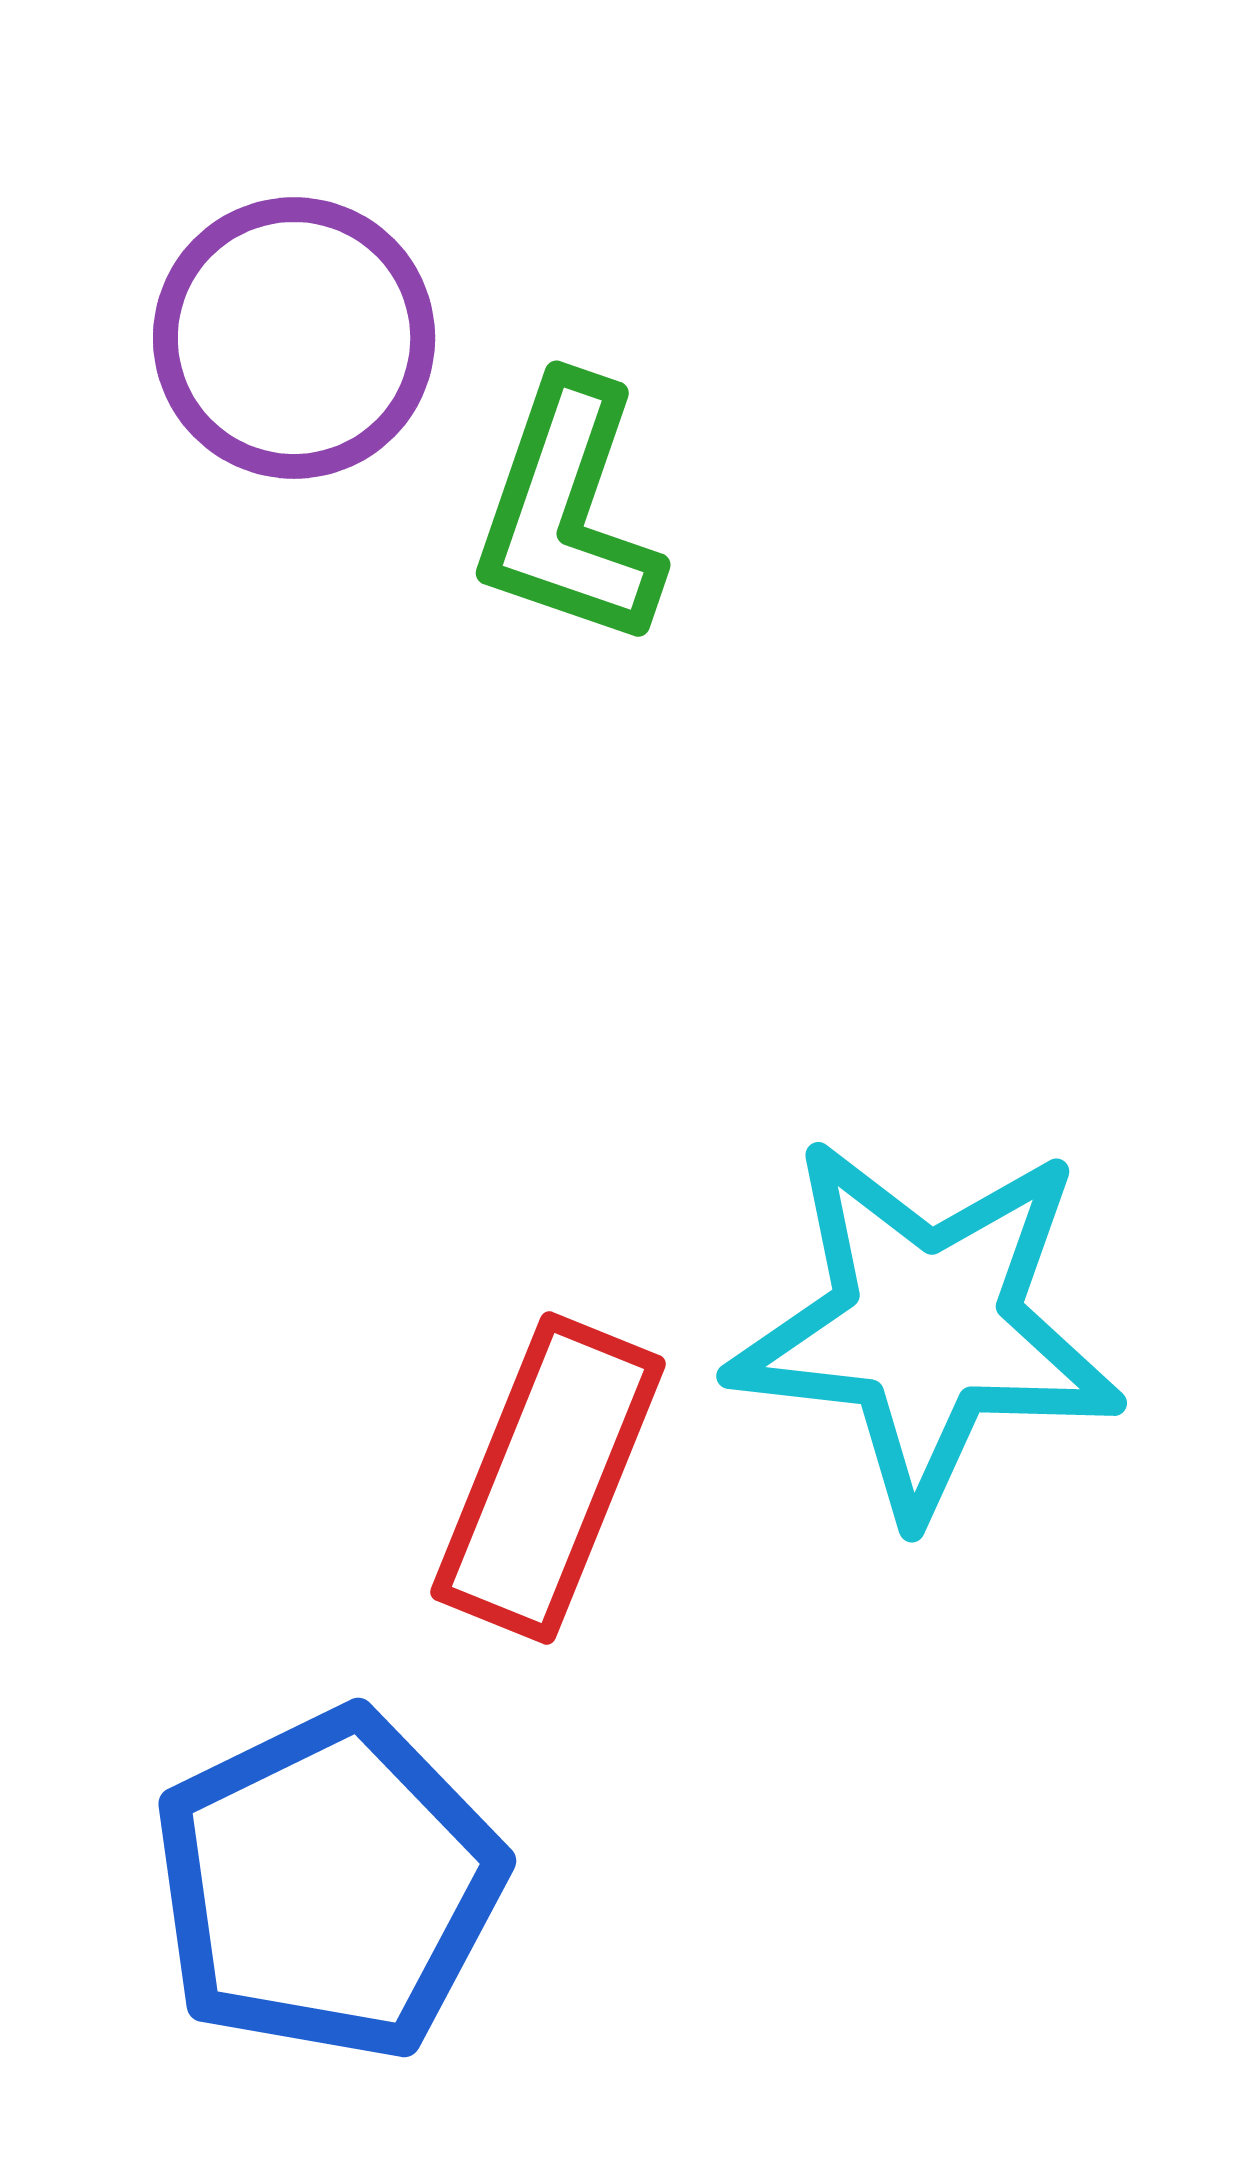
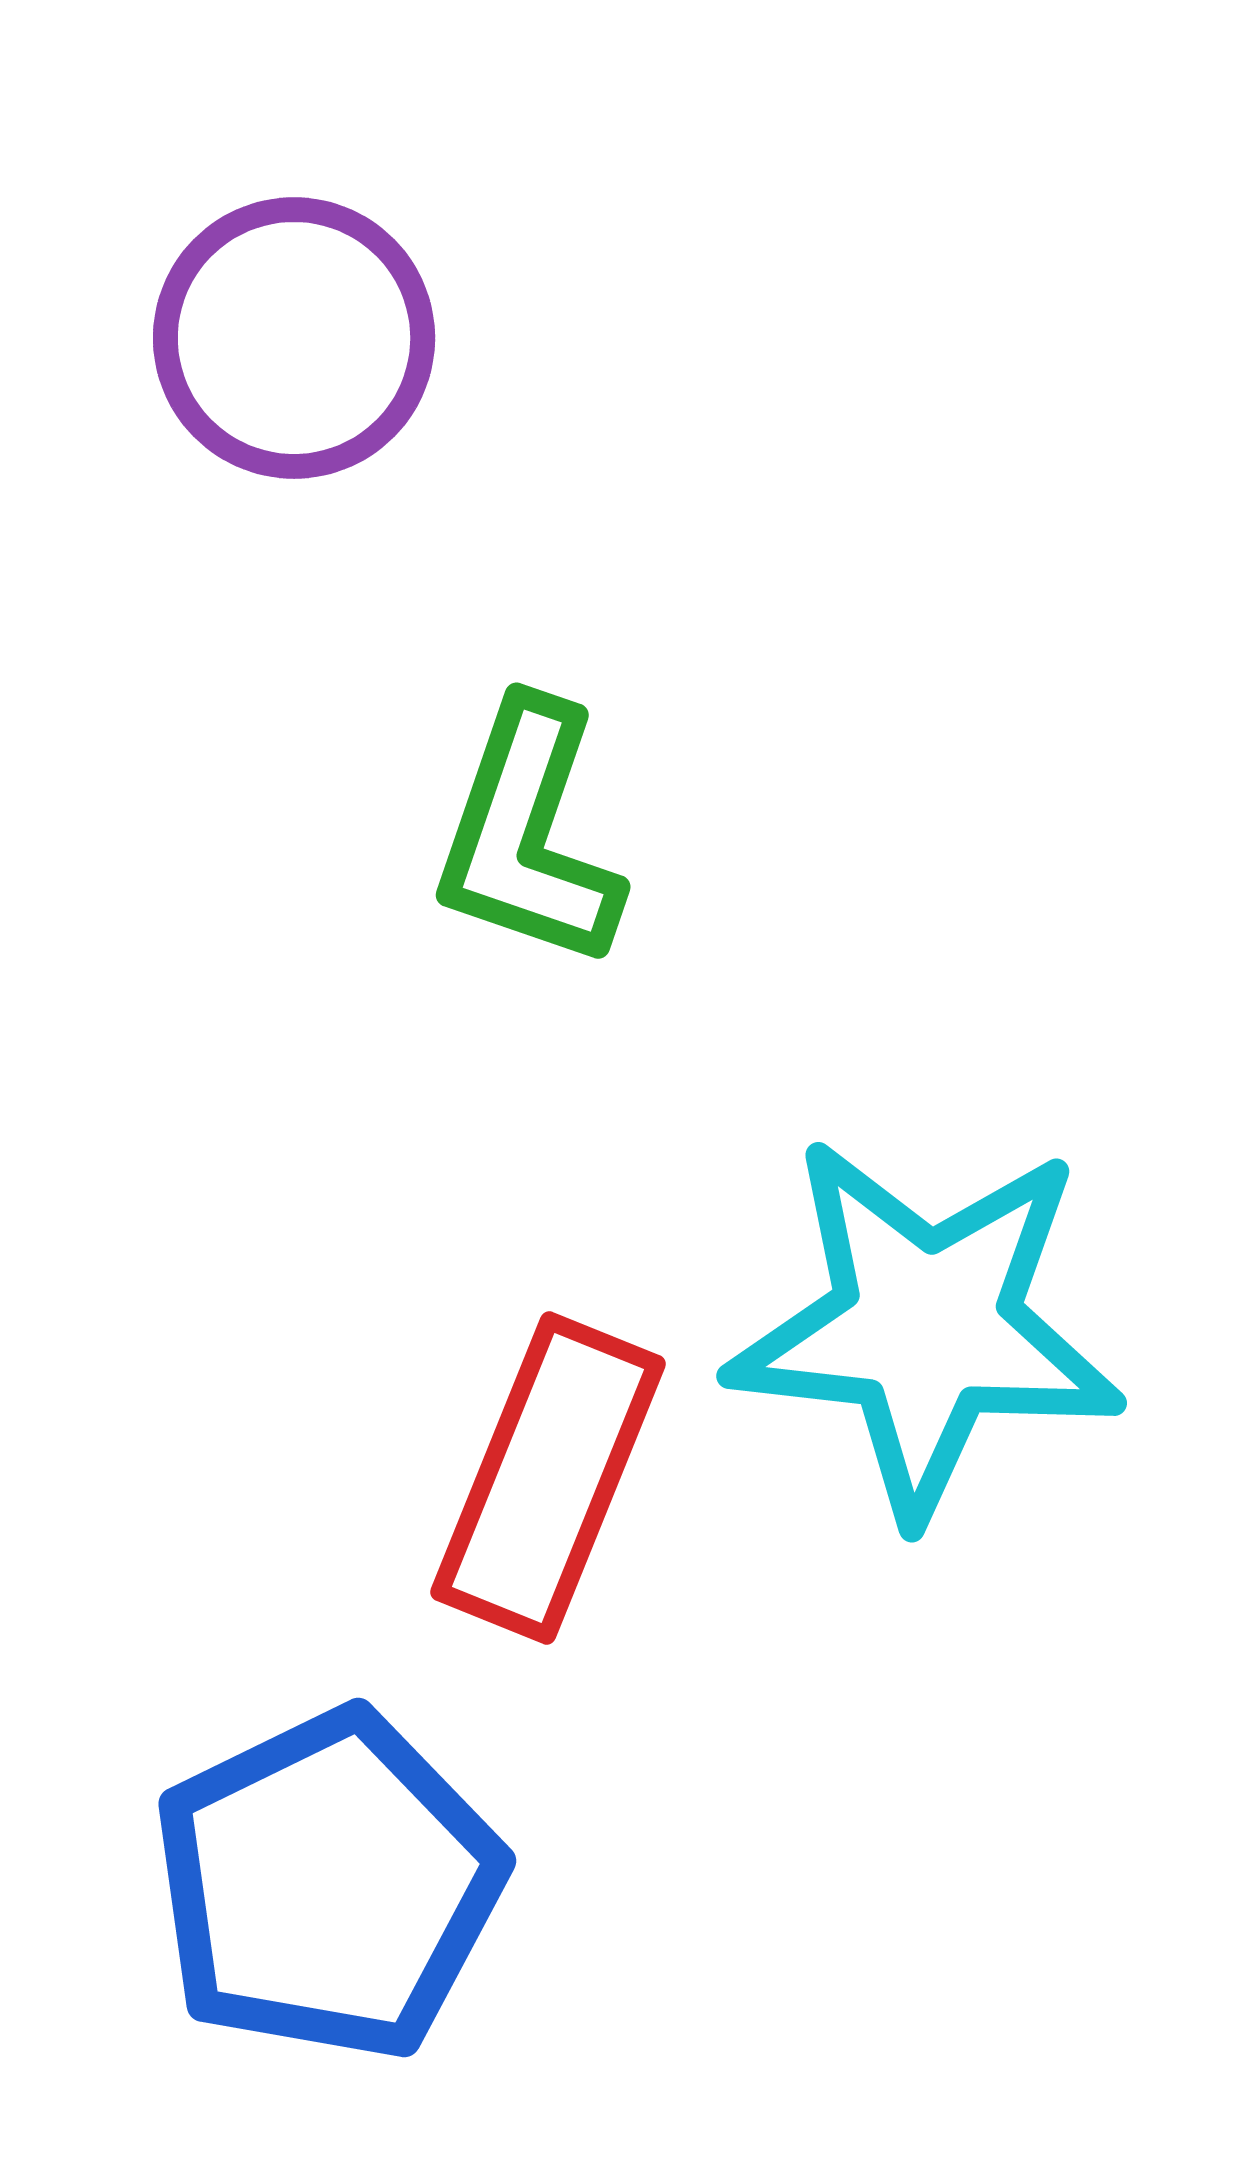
green L-shape: moved 40 px left, 322 px down
